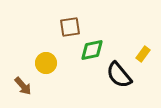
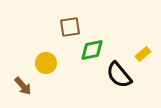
yellow rectangle: rotated 14 degrees clockwise
